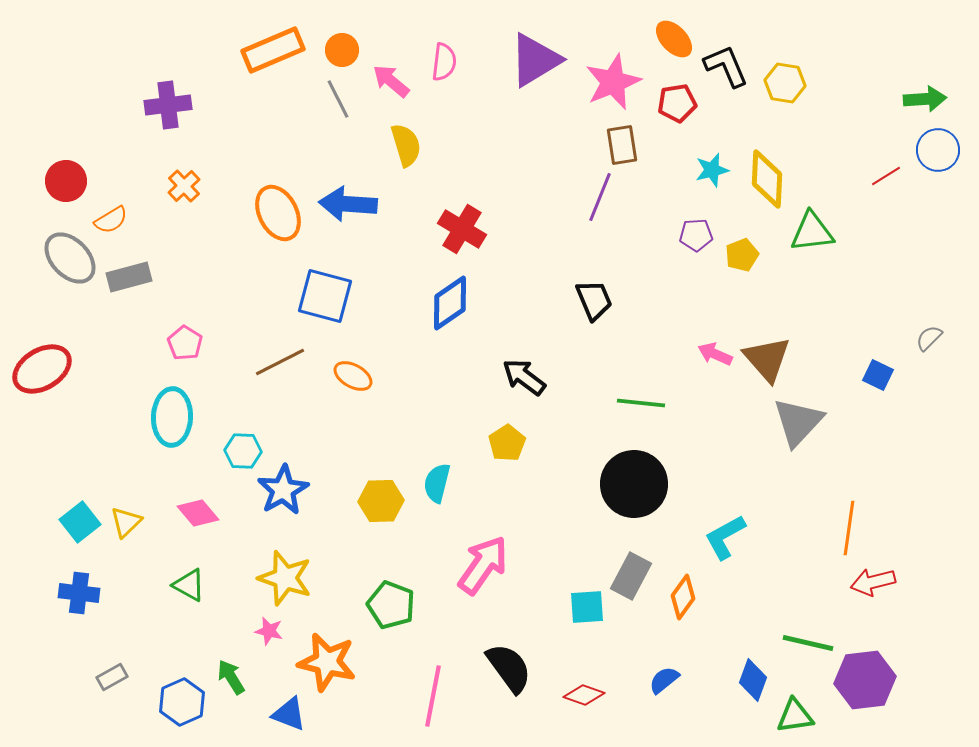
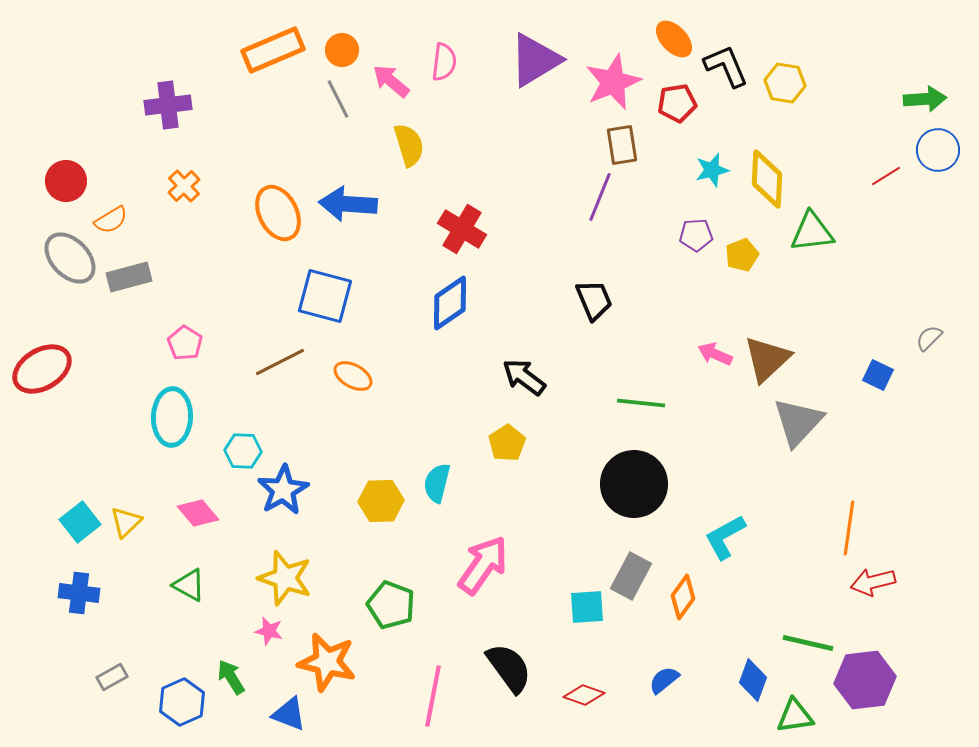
yellow semicircle at (406, 145): moved 3 px right
brown triangle at (767, 359): rotated 28 degrees clockwise
